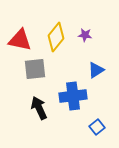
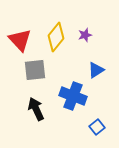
purple star: rotated 24 degrees counterclockwise
red triangle: rotated 35 degrees clockwise
gray square: moved 1 px down
blue cross: rotated 28 degrees clockwise
black arrow: moved 3 px left, 1 px down
